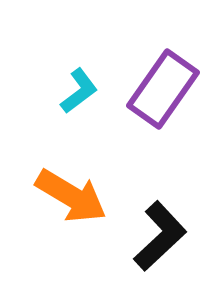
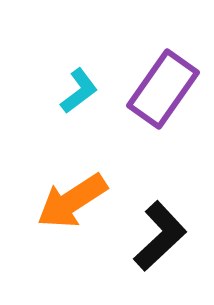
orange arrow: moved 1 px right, 5 px down; rotated 116 degrees clockwise
